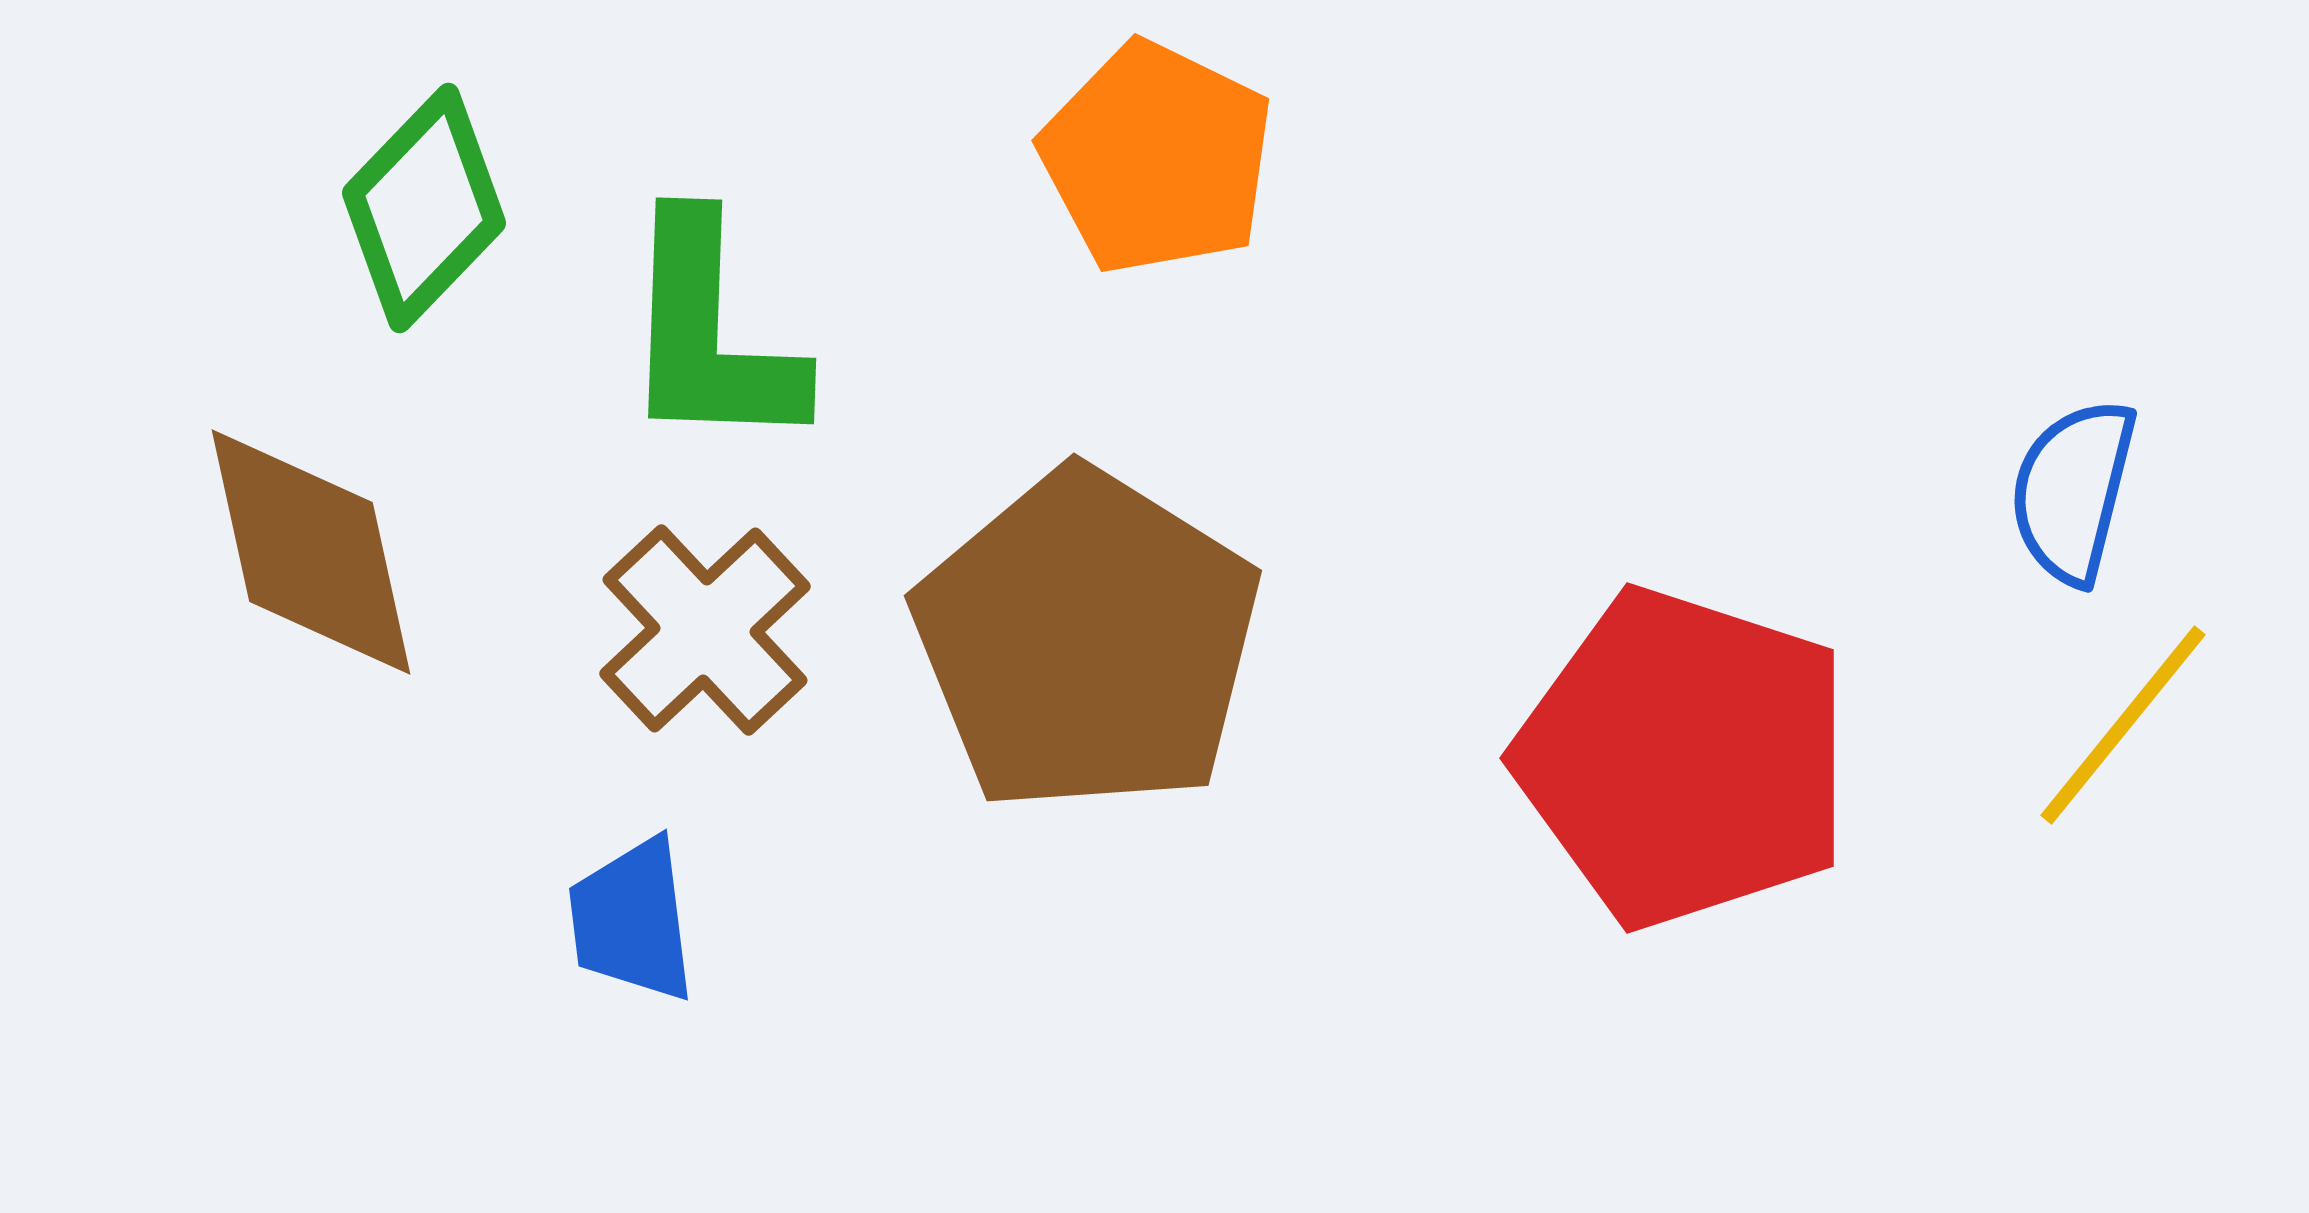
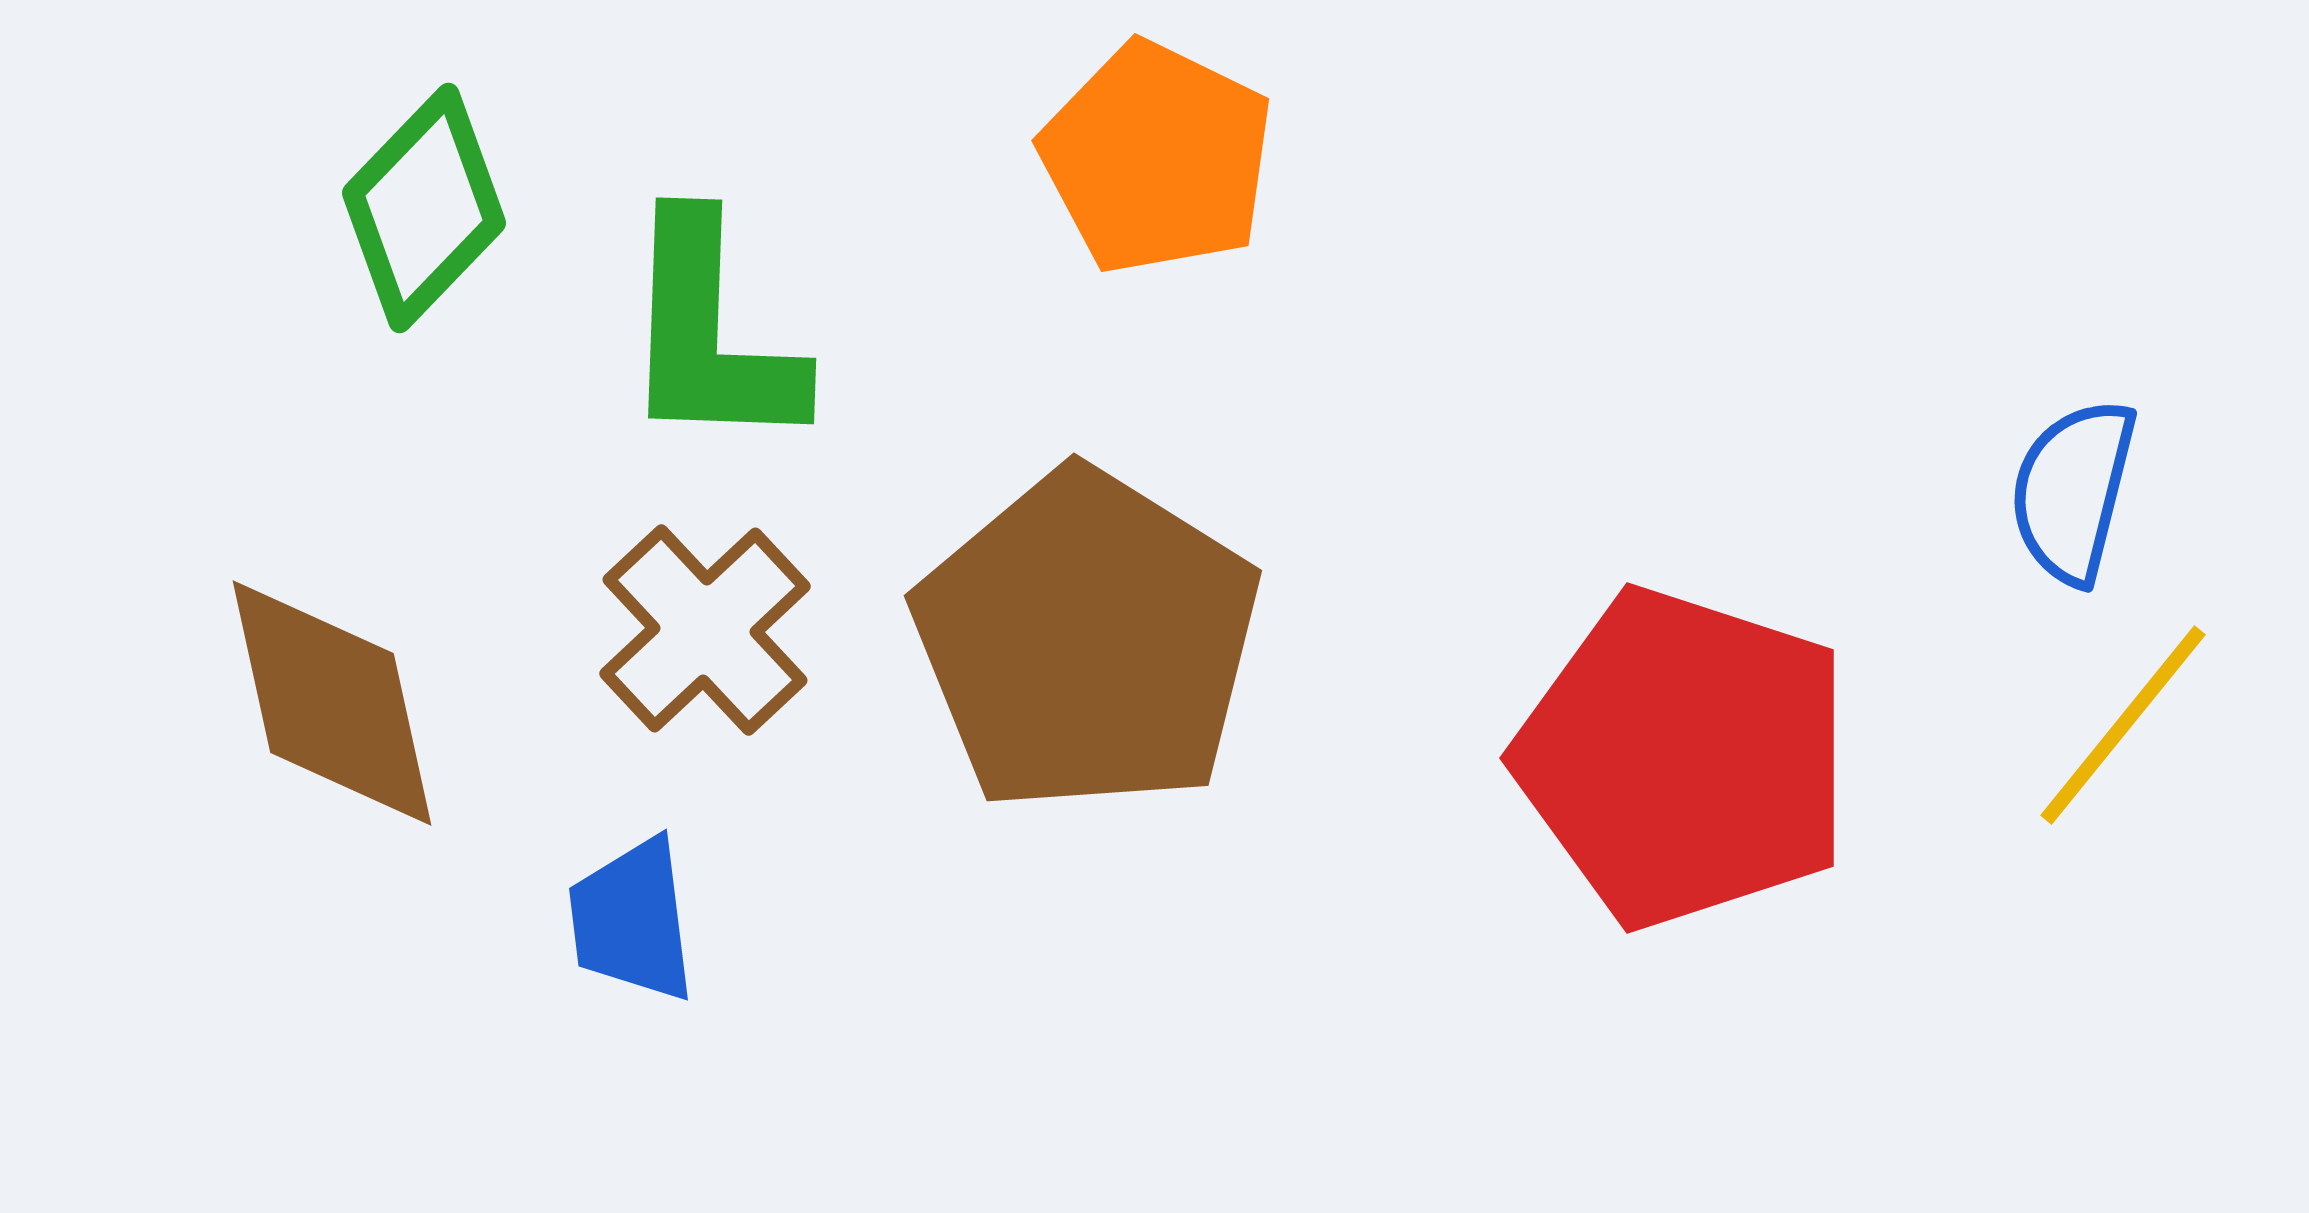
brown diamond: moved 21 px right, 151 px down
